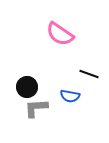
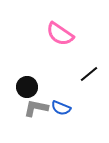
black line: rotated 60 degrees counterclockwise
blue semicircle: moved 9 px left, 12 px down; rotated 12 degrees clockwise
gray L-shape: rotated 15 degrees clockwise
